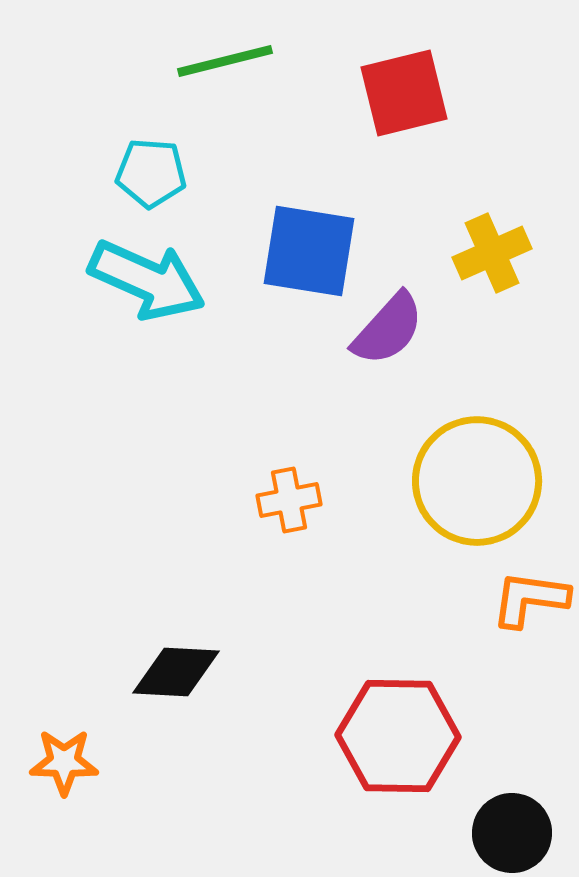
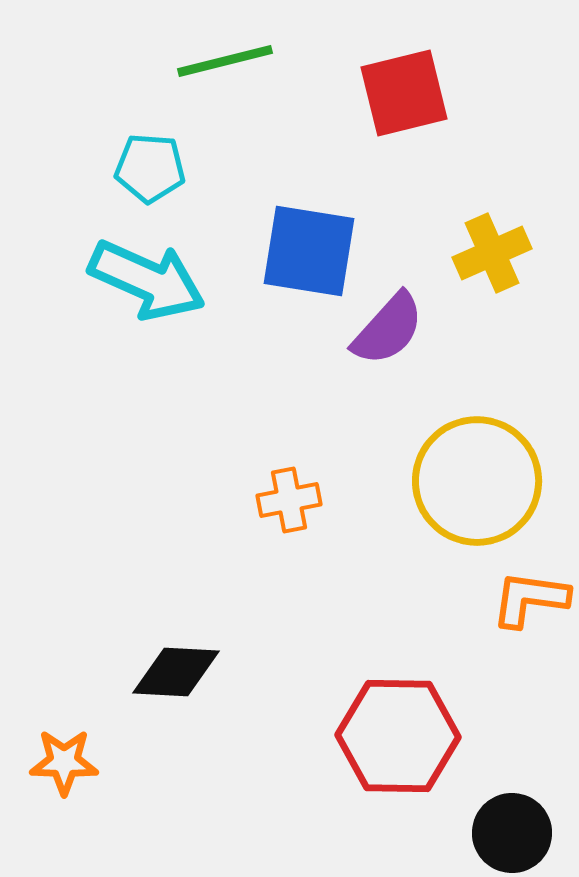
cyan pentagon: moved 1 px left, 5 px up
